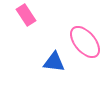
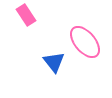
blue triangle: rotated 45 degrees clockwise
